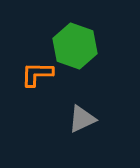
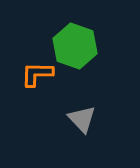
gray triangle: rotated 48 degrees counterclockwise
